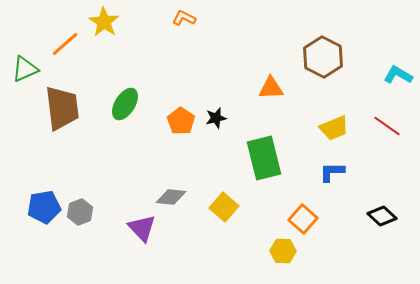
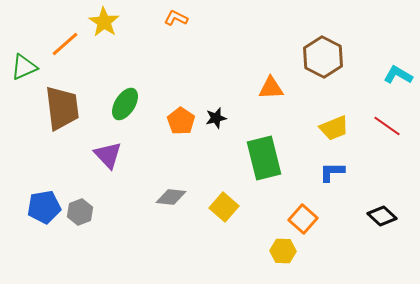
orange L-shape: moved 8 px left
green triangle: moved 1 px left, 2 px up
purple triangle: moved 34 px left, 73 px up
